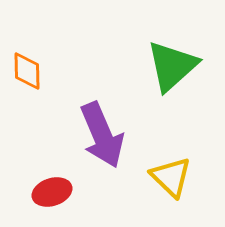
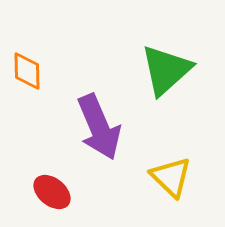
green triangle: moved 6 px left, 4 px down
purple arrow: moved 3 px left, 8 px up
red ellipse: rotated 57 degrees clockwise
